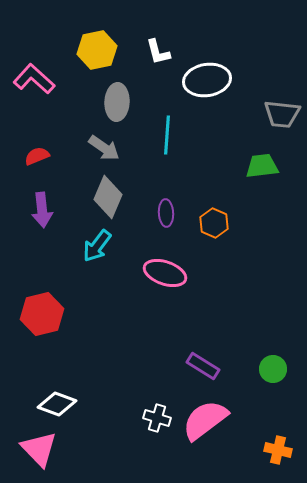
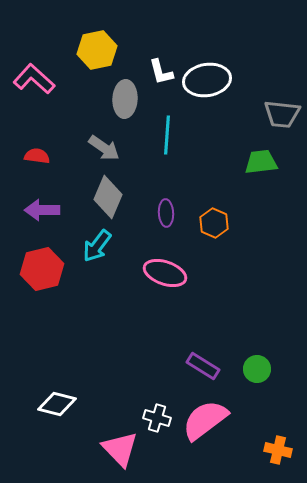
white L-shape: moved 3 px right, 20 px down
gray ellipse: moved 8 px right, 3 px up
red semicircle: rotated 30 degrees clockwise
green trapezoid: moved 1 px left, 4 px up
purple arrow: rotated 96 degrees clockwise
red hexagon: moved 45 px up
green circle: moved 16 px left
white diamond: rotated 6 degrees counterclockwise
pink triangle: moved 81 px right
